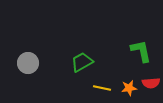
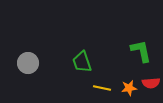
green trapezoid: rotated 80 degrees counterclockwise
